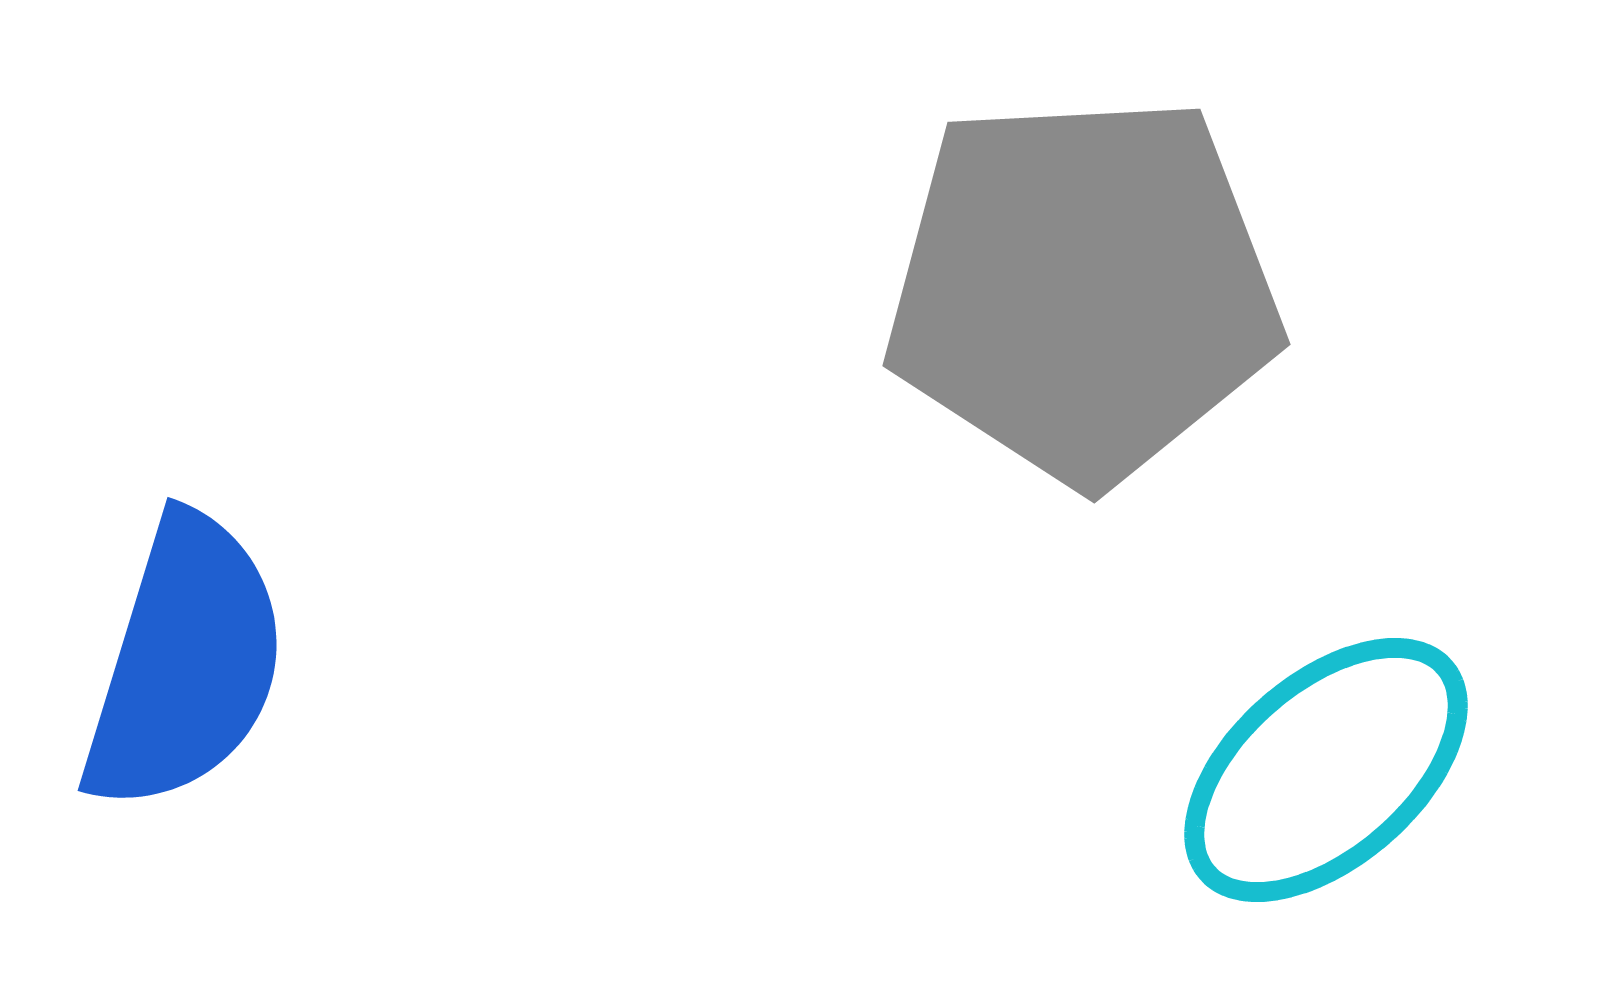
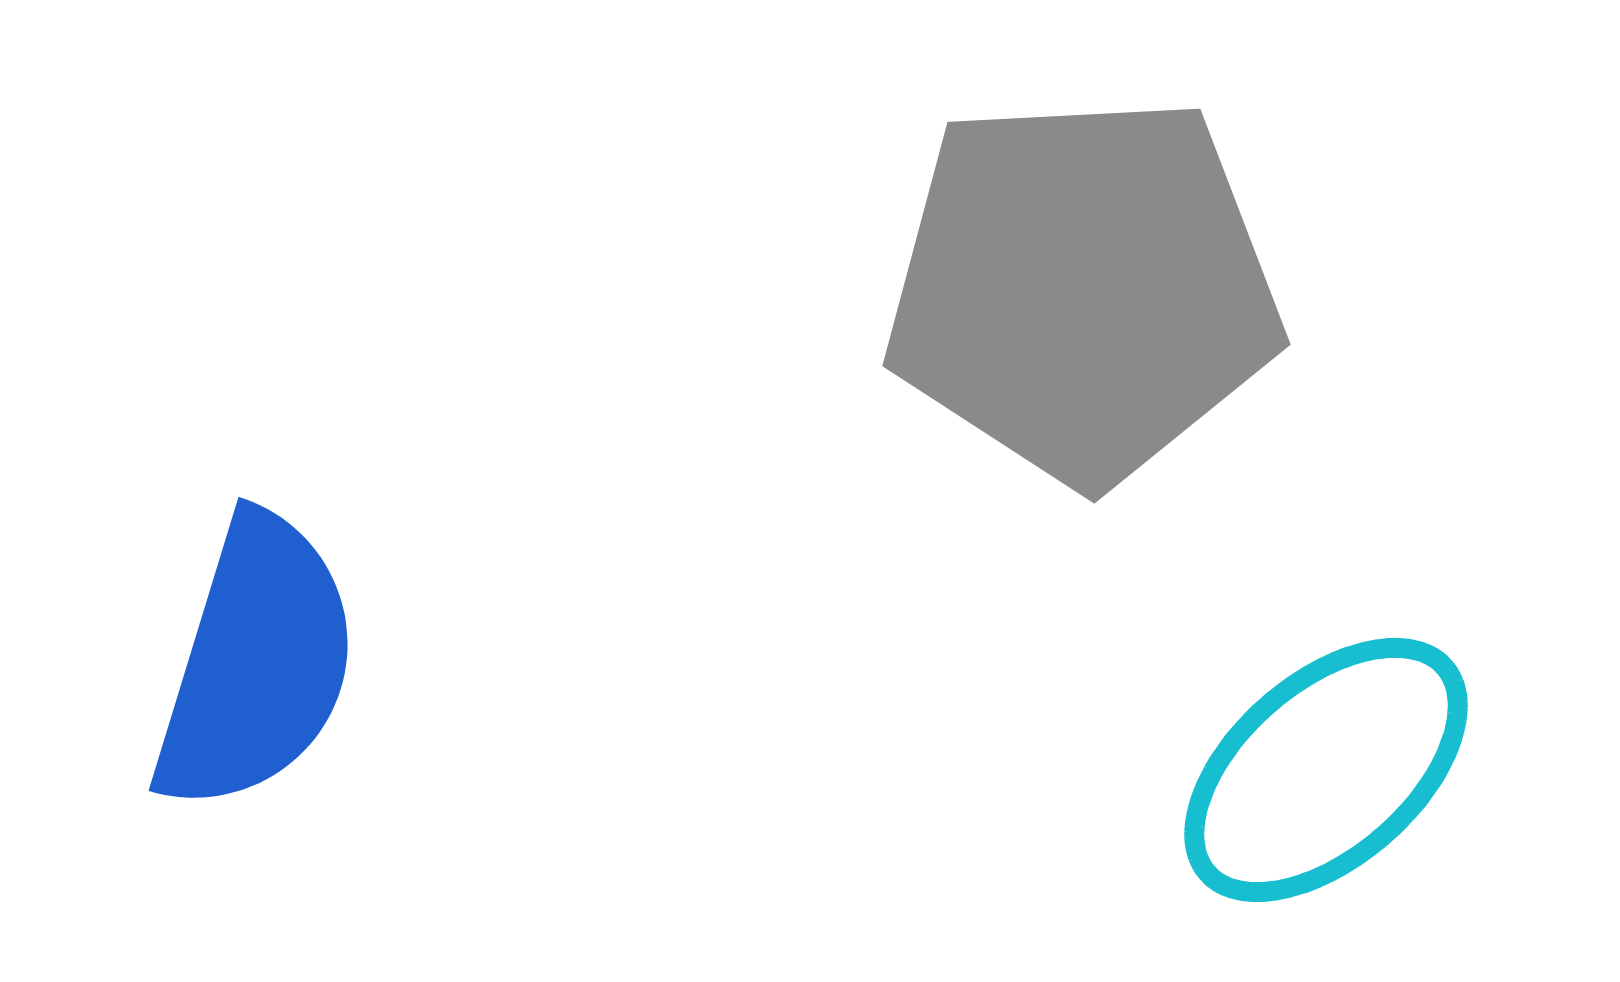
blue semicircle: moved 71 px right
